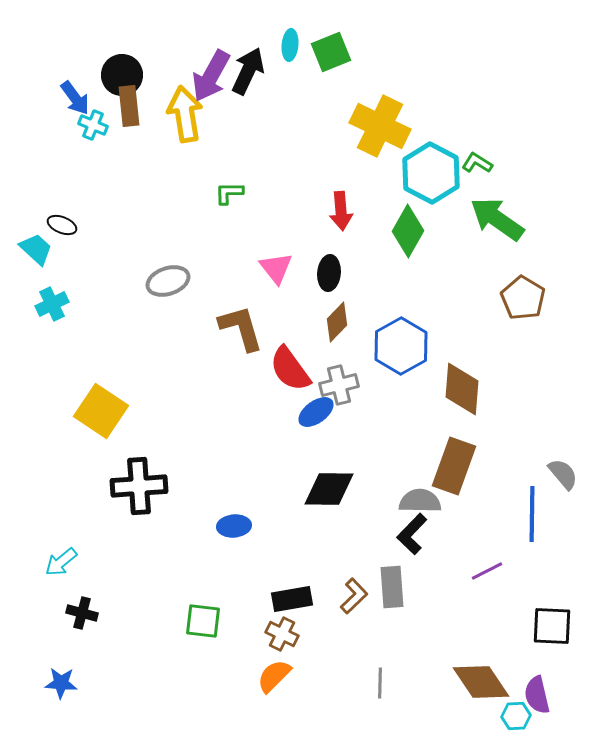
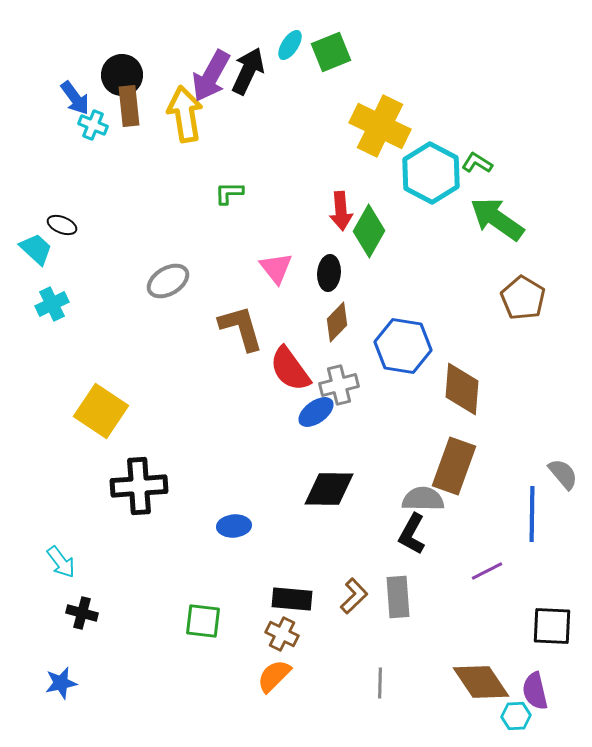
cyan ellipse at (290, 45): rotated 28 degrees clockwise
green diamond at (408, 231): moved 39 px left
gray ellipse at (168, 281): rotated 12 degrees counterclockwise
blue hexagon at (401, 346): moved 2 px right; rotated 22 degrees counterclockwise
gray semicircle at (420, 501): moved 3 px right, 2 px up
black L-shape at (412, 534): rotated 15 degrees counterclockwise
cyan arrow at (61, 562): rotated 88 degrees counterclockwise
gray rectangle at (392, 587): moved 6 px right, 10 px down
black rectangle at (292, 599): rotated 15 degrees clockwise
blue star at (61, 683): rotated 16 degrees counterclockwise
purple semicircle at (537, 695): moved 2 px left, 4 px up
